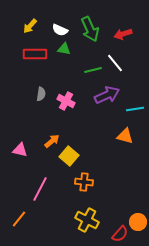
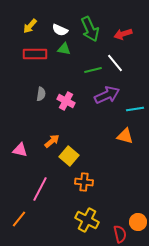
red semicircle: rotated 54 degrees counterclockwise
